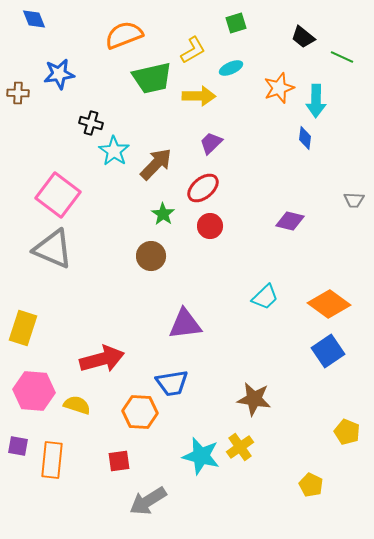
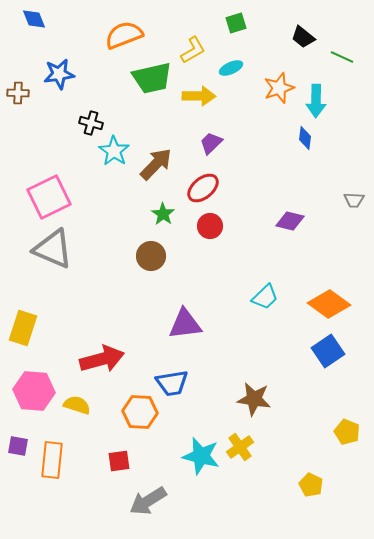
pink square at (58, 195): moved 9 px left, 2 px down; rotated 27 degrees clockwise
